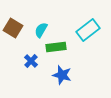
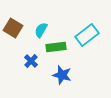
cyan rectangle: moved 1 px left, 5 px down
